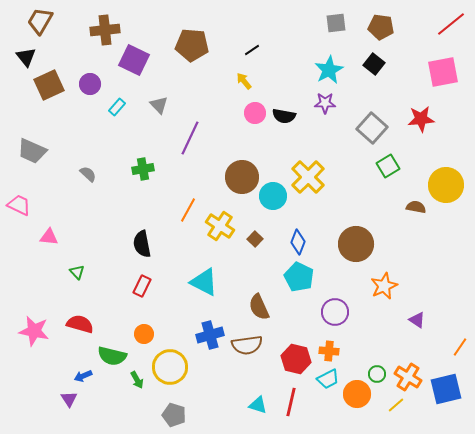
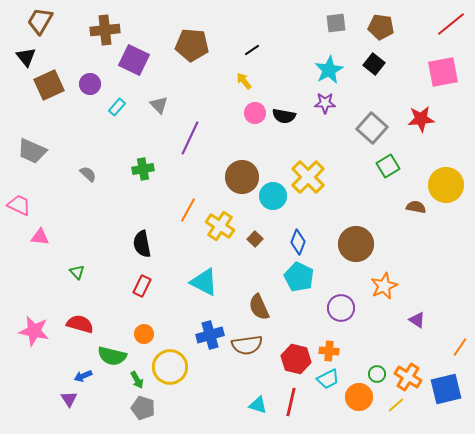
pink triangle at (49, 237): moved 9 px left
purple circle at (335, 312): moved 6 px right, 4 px up
orange circle at (357, 394): moved 2 px right, 3 px down
gray pentagon at (174, 415): moved 31 px left, 7 px up
